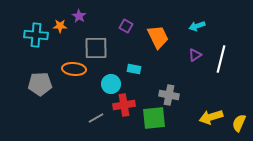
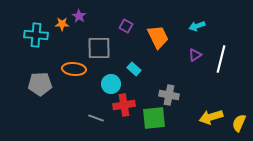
orange star: moved 2 px right, 2 px up
gray square: moved 3 px right
cyan rectangle: rotated 32 degrees clockwise
gray line: rotated 49 degrees clockwise
